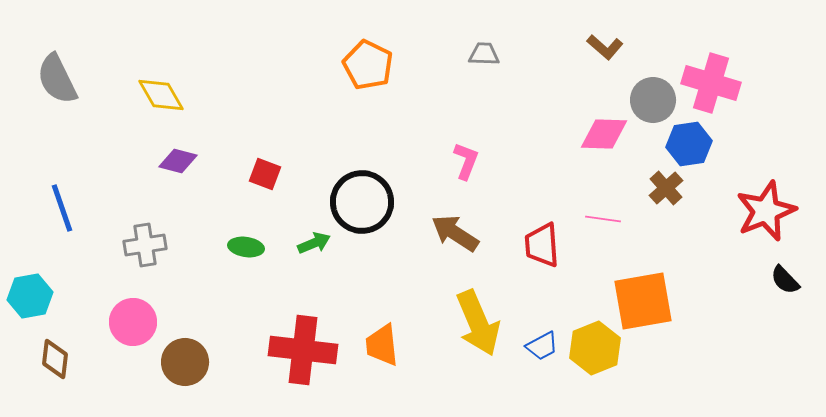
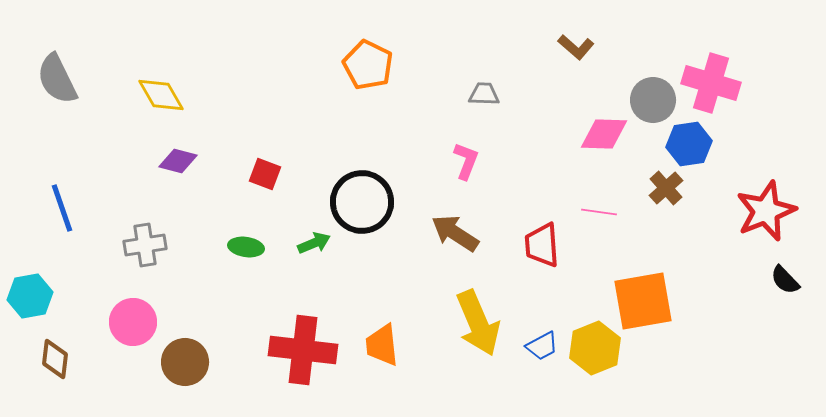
brown L-shape: moved 29 px left
gray trapezoid: moved 40 px down
pink line: moved 4 px left, 7 px up
